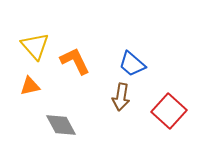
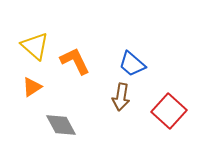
yellow triangle: rotated 8 degrees counterclockwise
orange triangle: moved 2 px right, 1 px down; rotated 20 degrees counterclockwise
